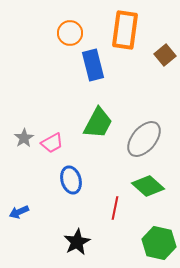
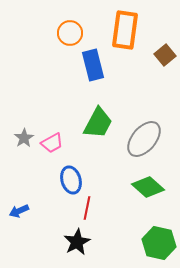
green diamond: moved 1 px down
red line: moved 28 px left
blue arrow: moved 1 px up
